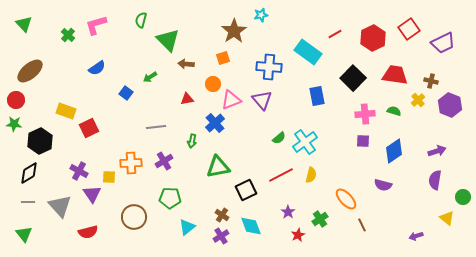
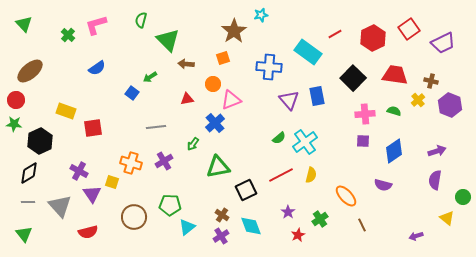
blue square at (126, 93): moved 6 px right
purple triangle at (262, 100): moved 27 px right
red square at (89, 128): moved 4 px right; rotated 18 degrees clockwise
green arrow at (192, 141): moved 1 px right, 3 px down; rotated 24 degrees clockwise
orange cross at (131, 163): rotated 20 degrees clockwise
yellow square at (109, 177): moved 3 px right, 5 px down; rotated 16 degrees clockwise
green pentagon at (170, 198): moved 7 px down
orange ellipse at (346, 199): moved 3 px up
